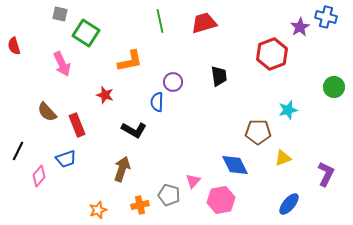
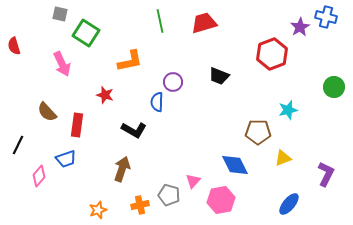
black trapezoid: rotated 120 degrees clockwise
red rectangle: rotated 30 degrees clockwise
black line: moved 6 px up
